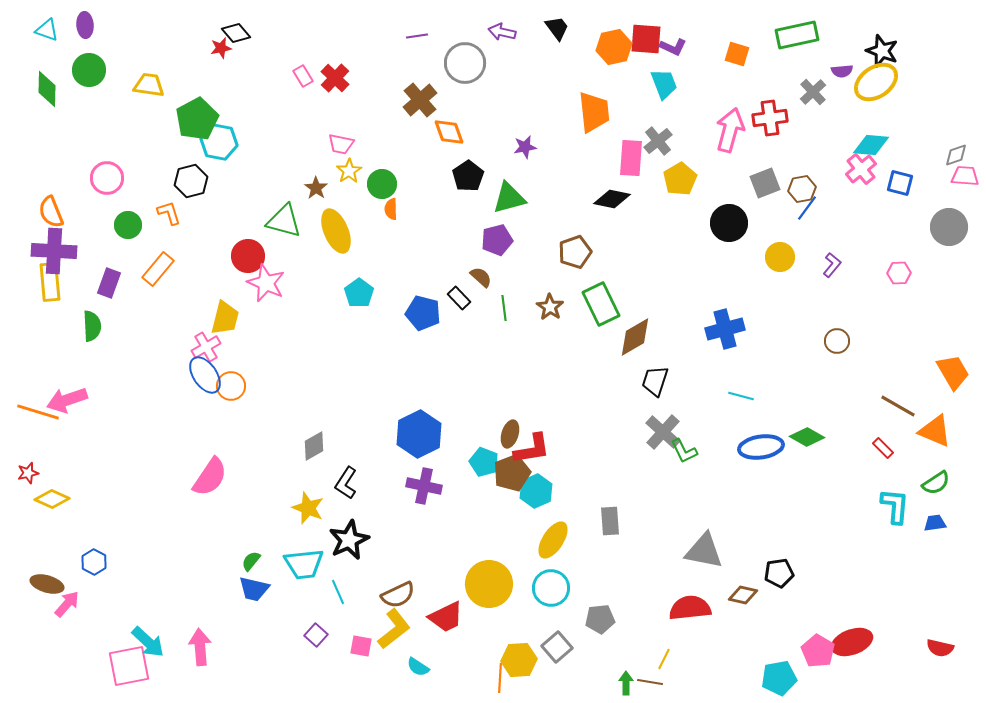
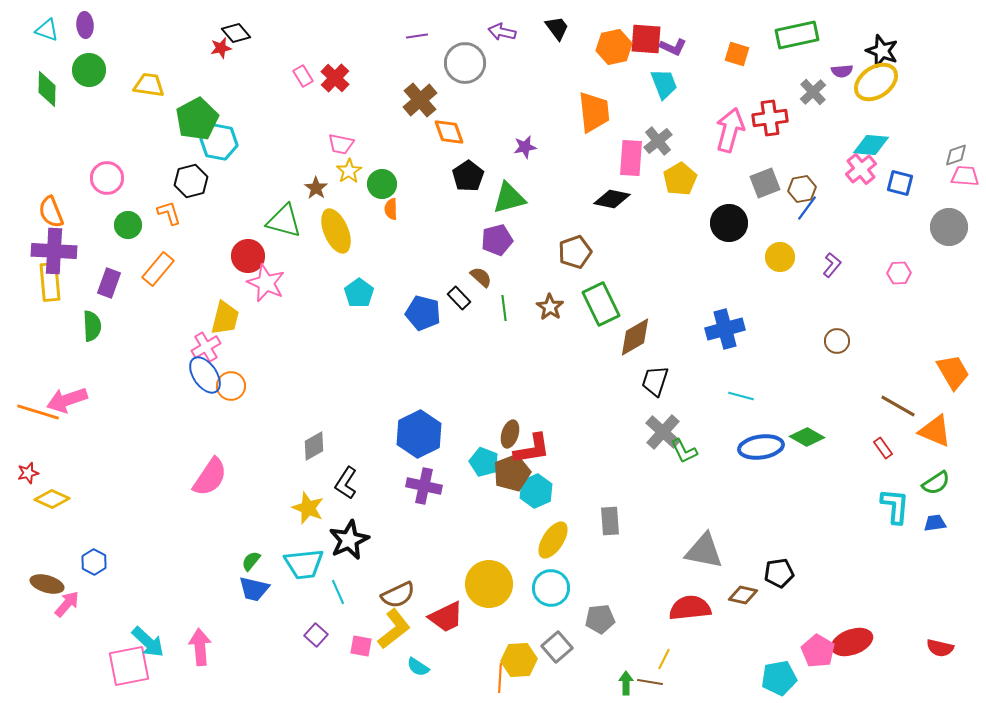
red rectangle at (883, 448): rotated 10 degrees clockwise
